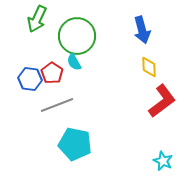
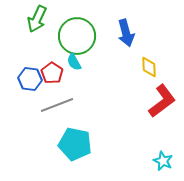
blue arrow: moved 16 px left, 3 px down
